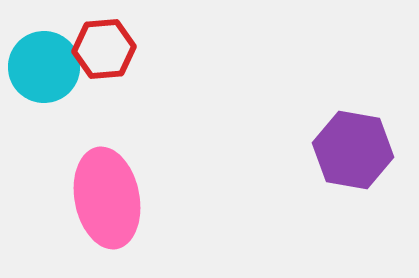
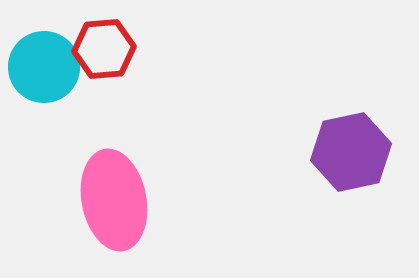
purple hexagon: moved 2 px left, 2 px down; rotated 22 degrees counterclockwise
pink ellipse: moved 7 px right, 2 px down
